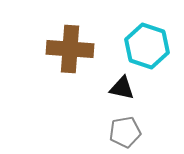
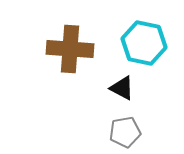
cyan hexagon: moved 3 px left, 3 px up; rotated 6 degrees counterclockwise
black triangle: rotated 16 degrees clockwise
